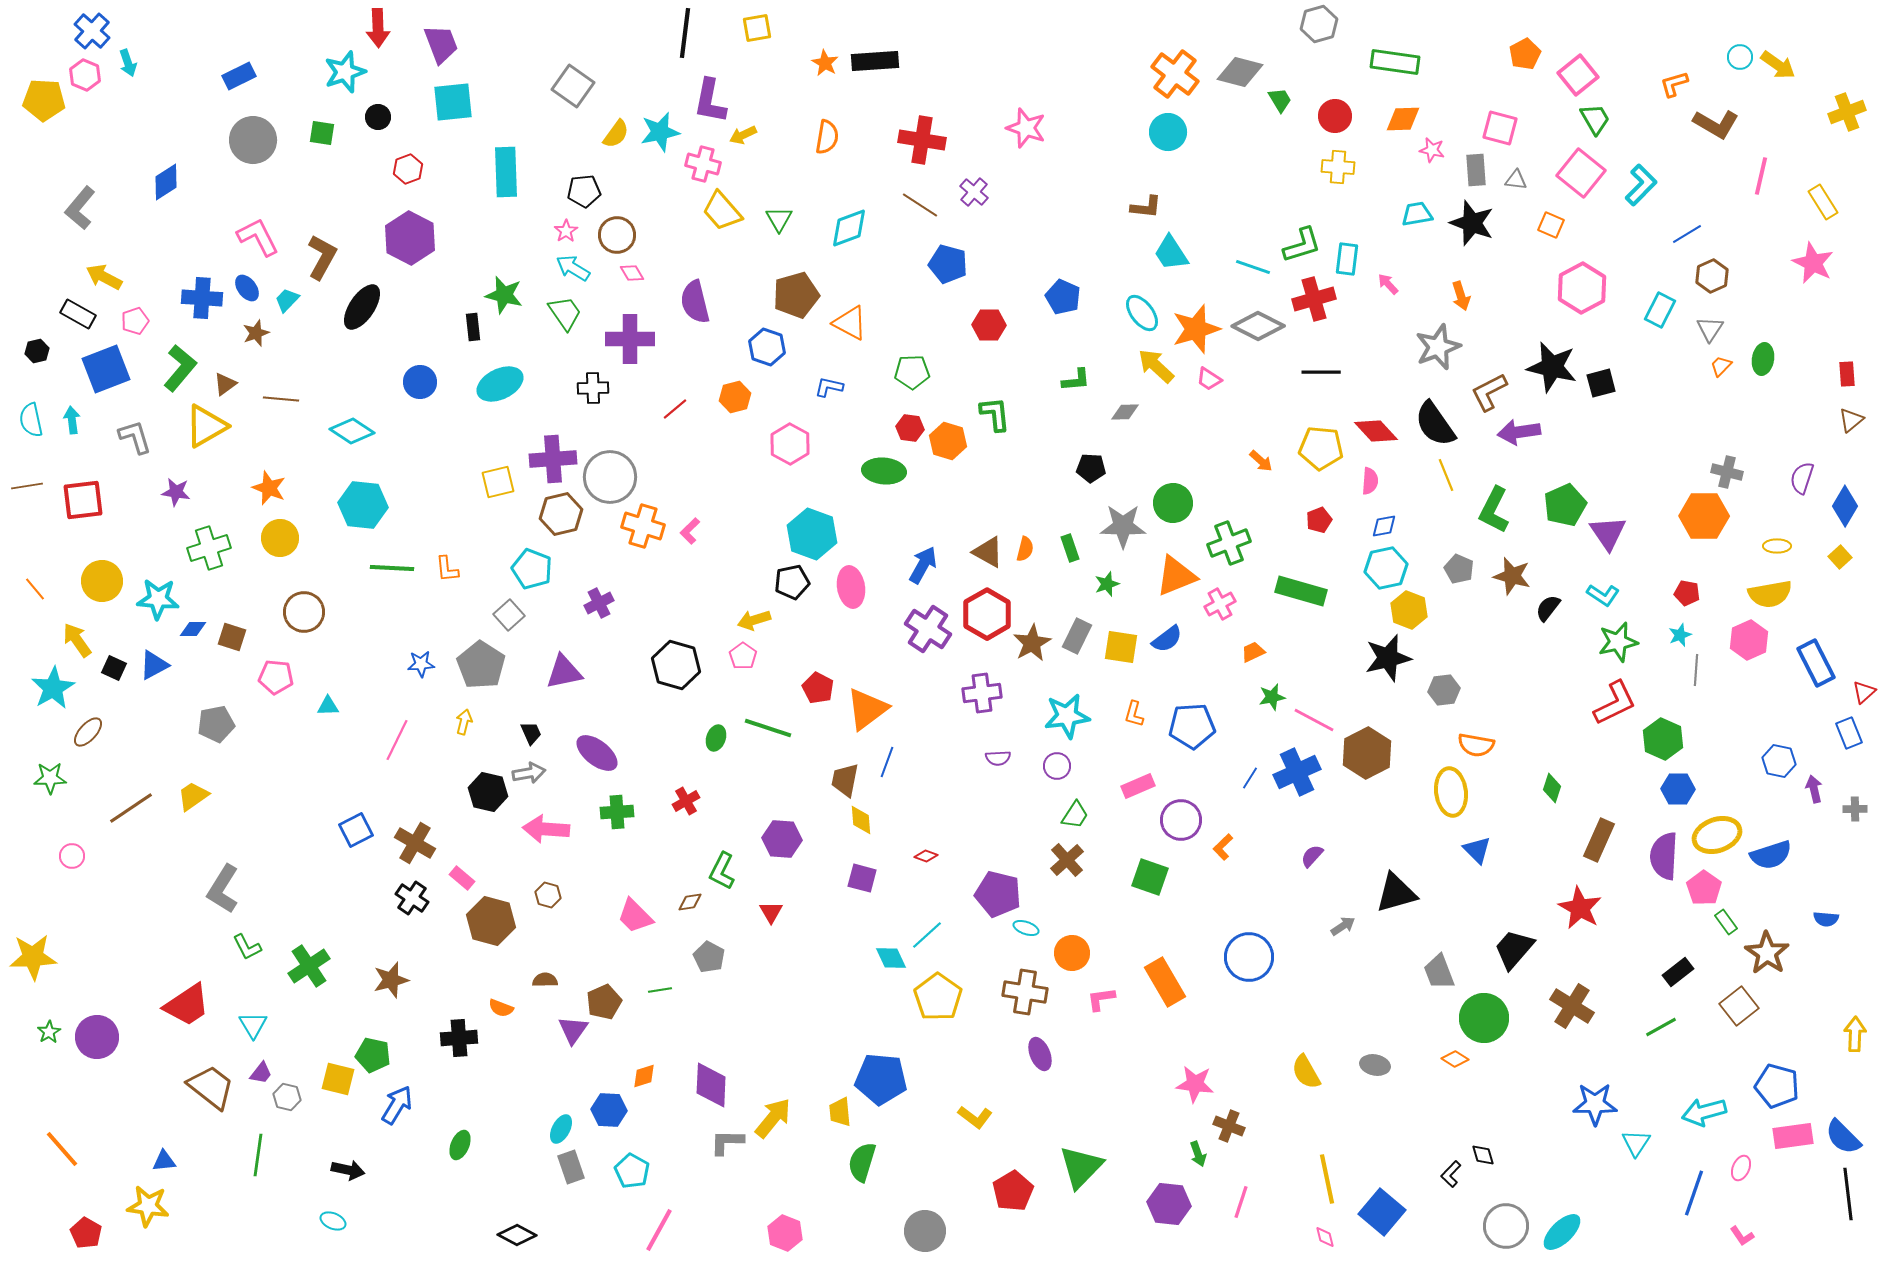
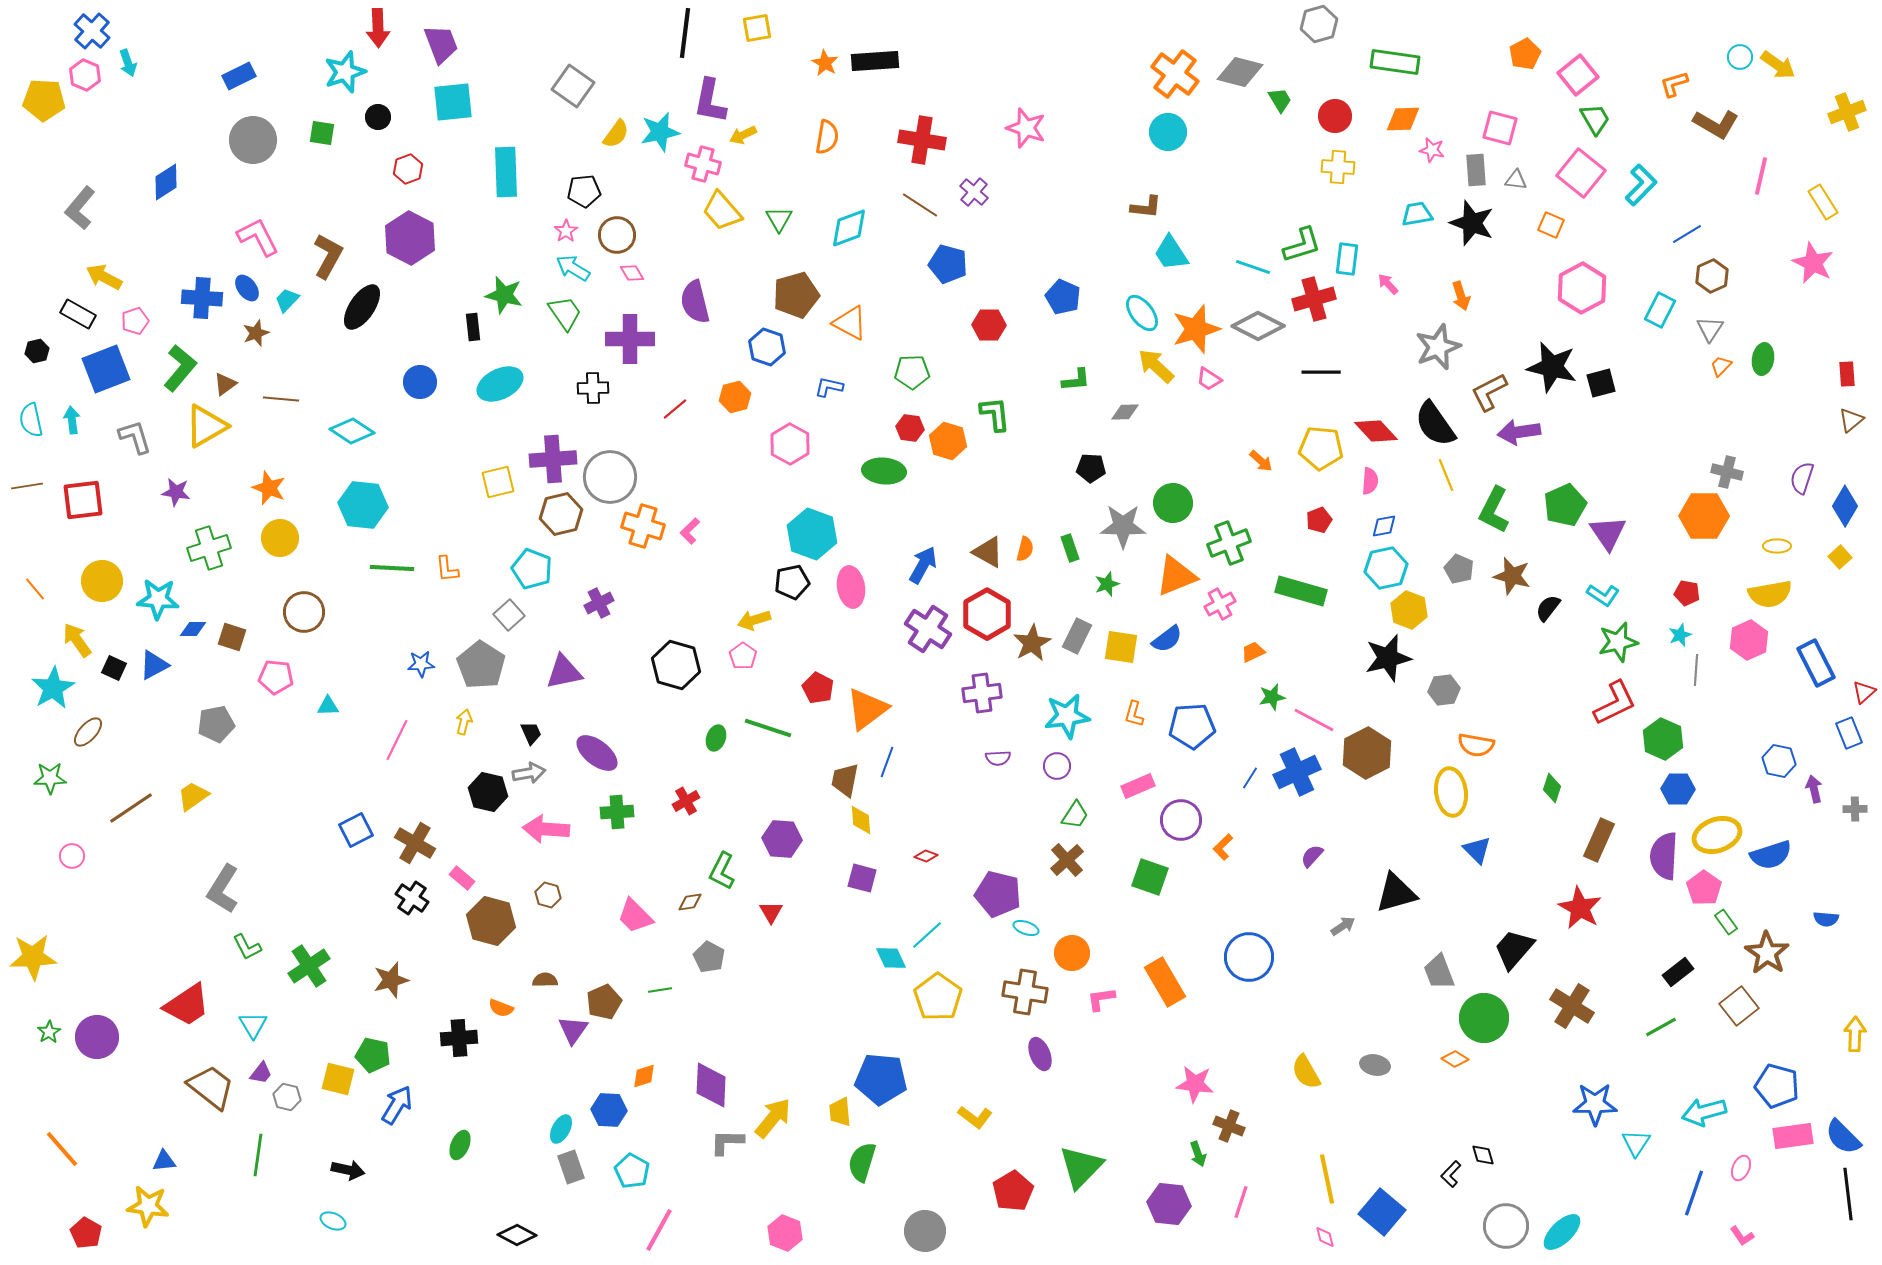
brown L-shape at (322, 257): moved 6 px right, 1 px up
